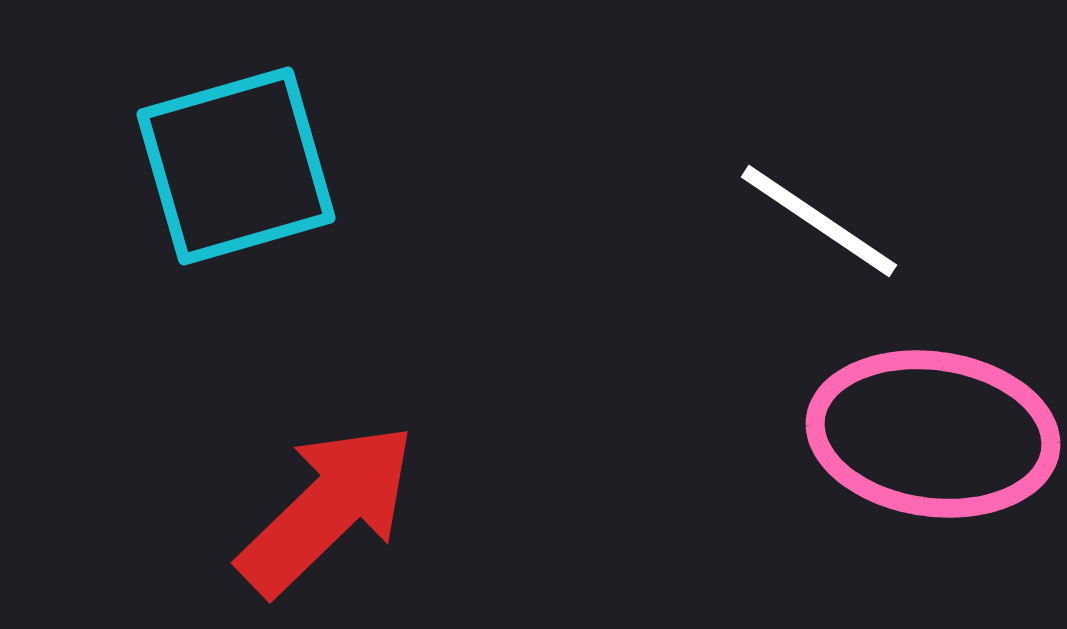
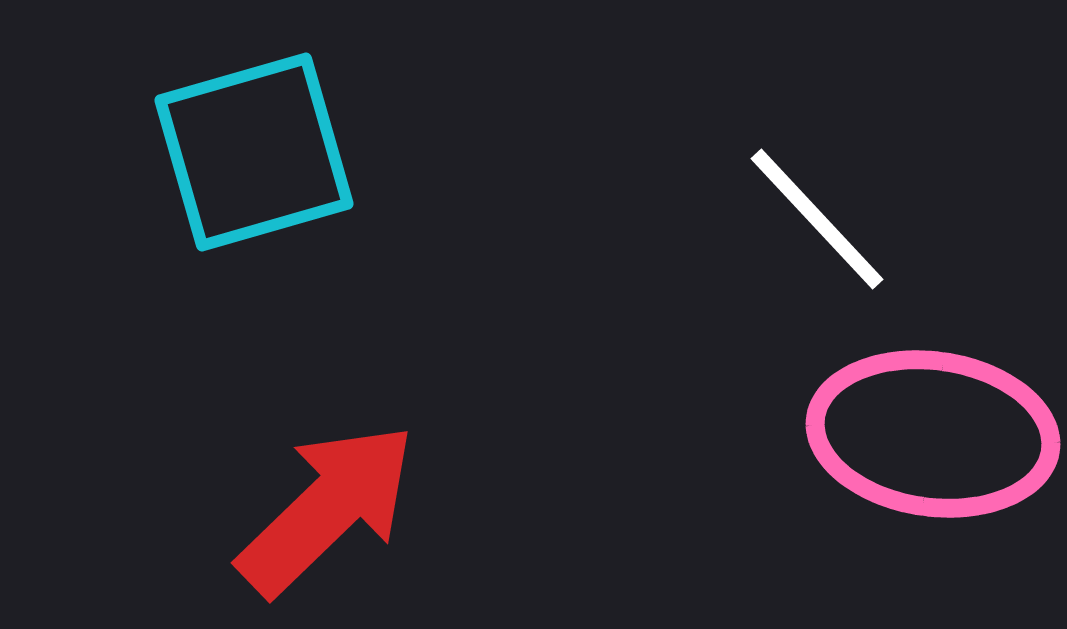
cyan square: moved 18 px right, 14 px up
white line: moved 2 px left, 2 px up; rotated 13 degrees clockwise
